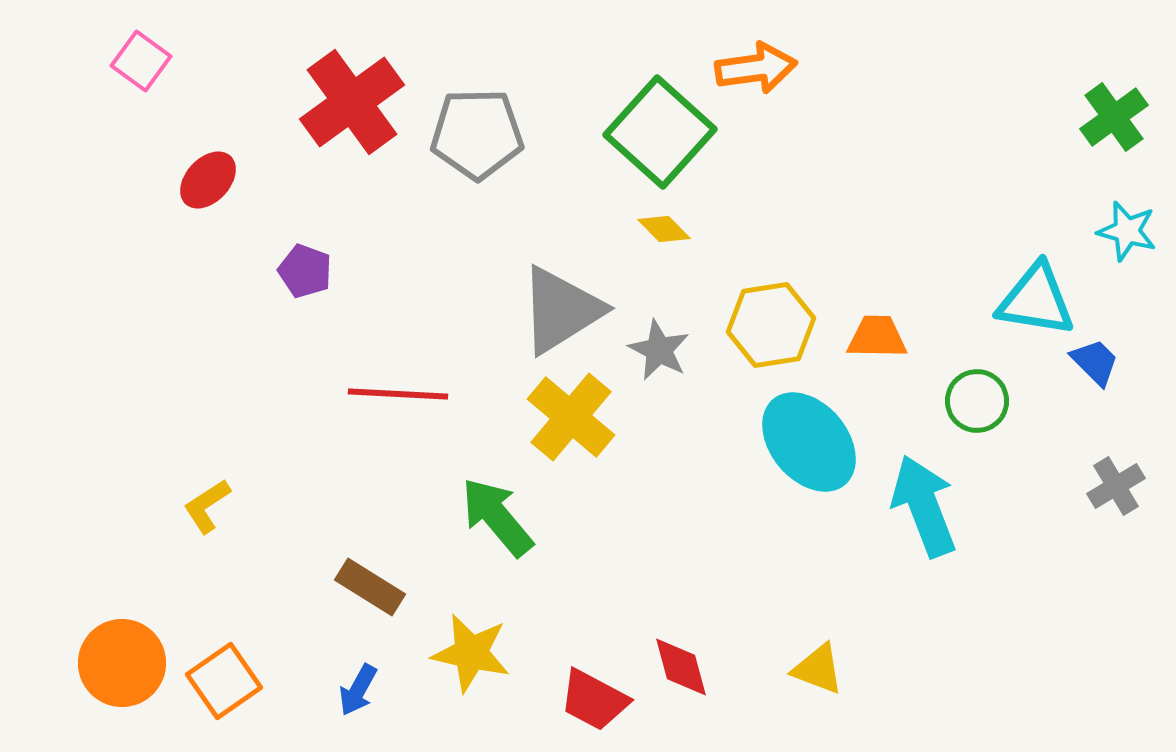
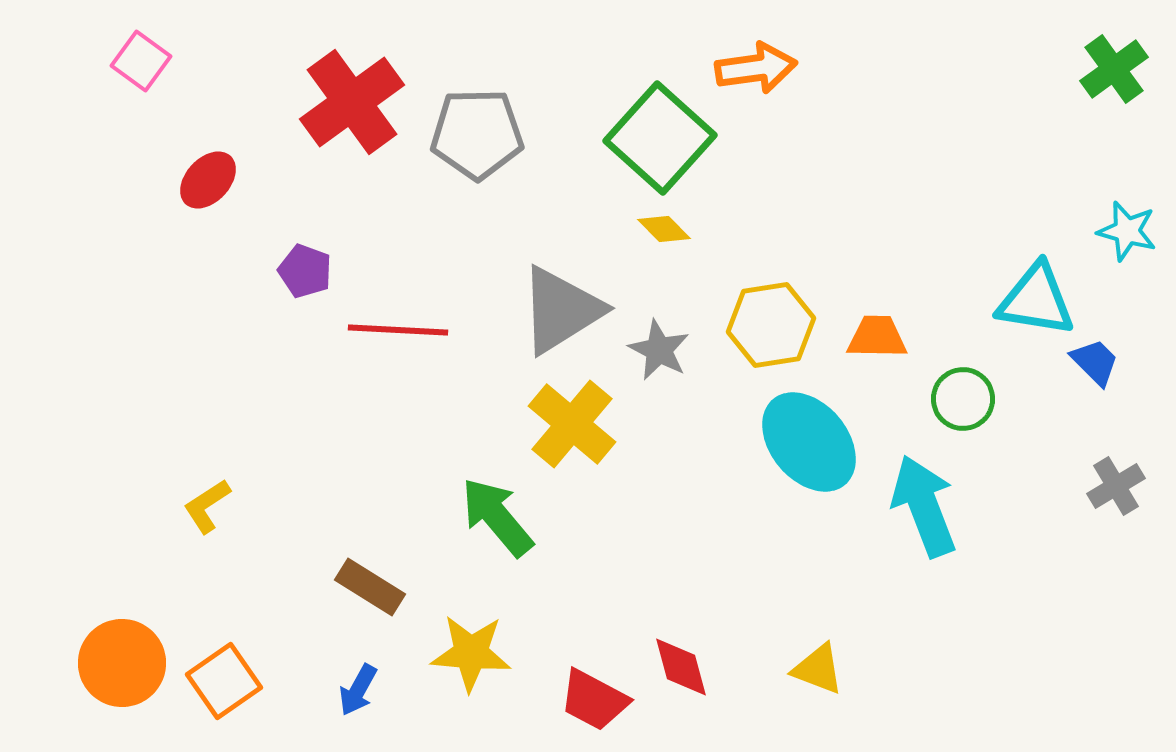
green cross: moved 48 px up
green square: moved 6 px down
red line: moved 64 px up
green circle: moved 14 px left, 2 px up
yellow cross: moved 1 px right, 7 px down
yellow star: rotated 8 degrees counterclockwise
